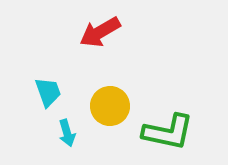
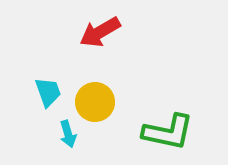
yellow circle: moved 15 px left, 4 px up
cyan arrow: moved 1 px right, 1 px down
